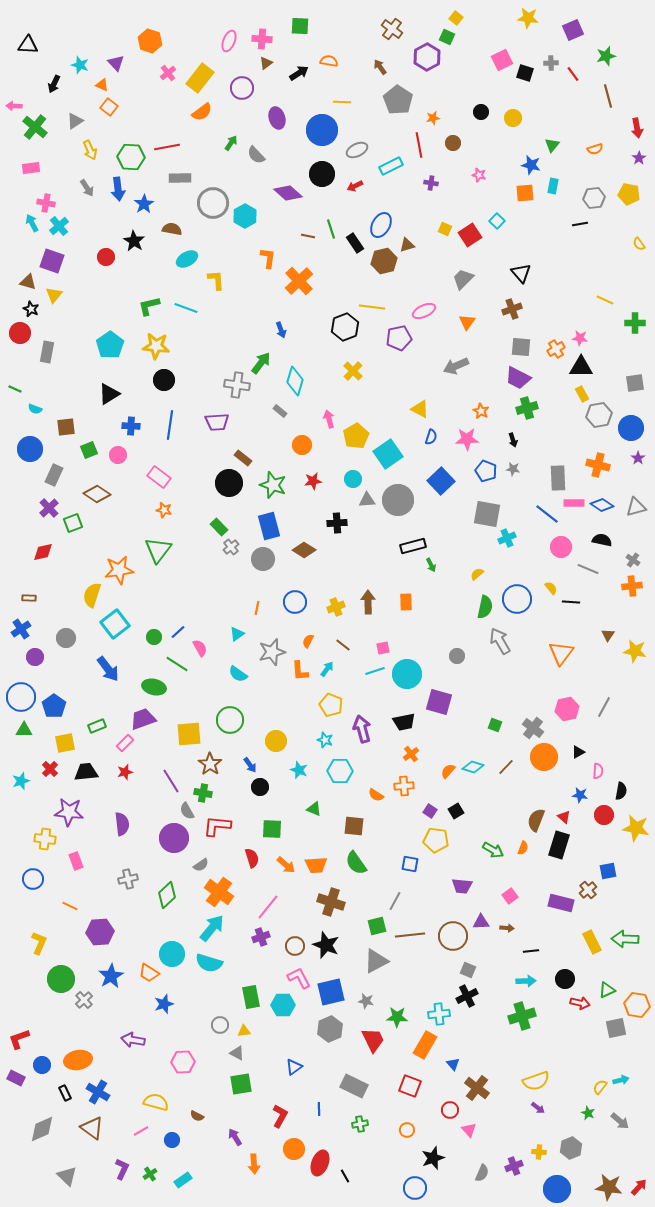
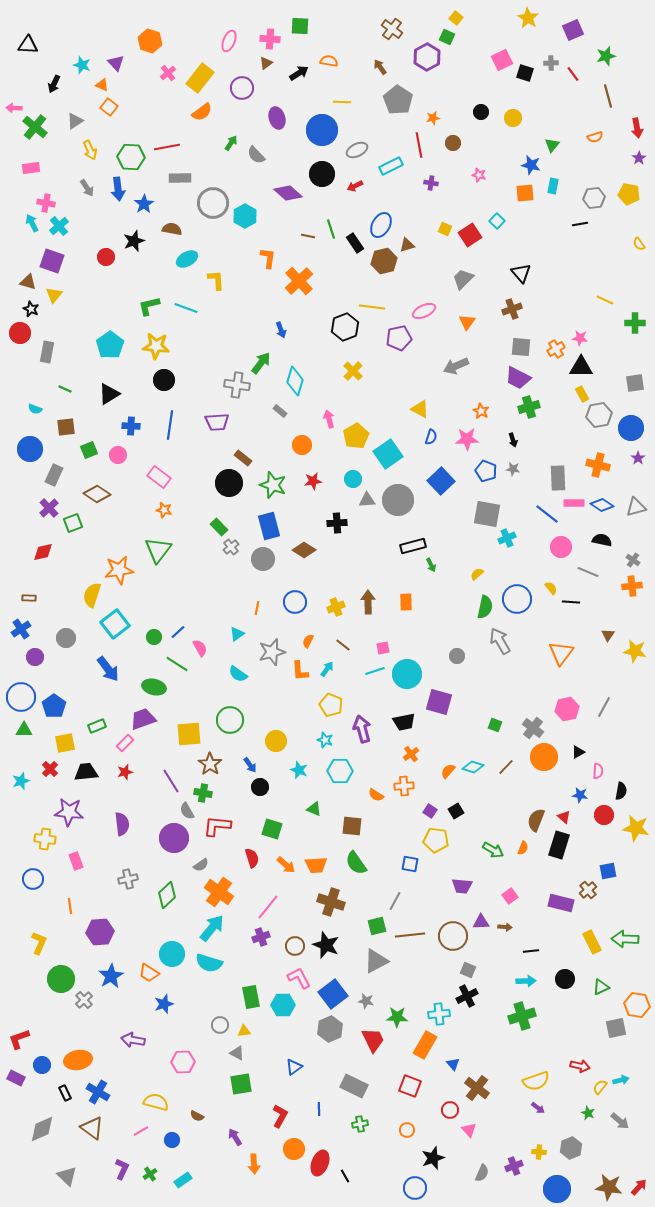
yellow star at (528, 18): rotated 25 degrees clockwise
pink cross at (262, 39): moved 8 px right
cyan star at (80, 65): moved 2 px right
pink arrow at (14, 106): moved 2 px down
orange semicircle at (595, 149): moved 12 px up
black star at (134, 241): rotated 20 degrees clockwise
green line at (15, 389): moved 50 px right
green cross at (527, 408): moved 2 px right, 1 px up
gray line at (588, 569): moved 3 px down
brown square at (354, 826): moved 2 px left
green square at (272, 829): rotated 15 degrees clockwise
orange line at (70, 906): rotated 56 degrees clockwise
brown arrow at (507, 928): moved 2 px left, 1 px up
green triangle at (607, 990): moved 6 px left, 3 px up
blue square at (331, 992): moved 2 px right, 2 px down; rotated 24 degrees counterclockwise
red arrow at (580, 1003): moved 63 px down
